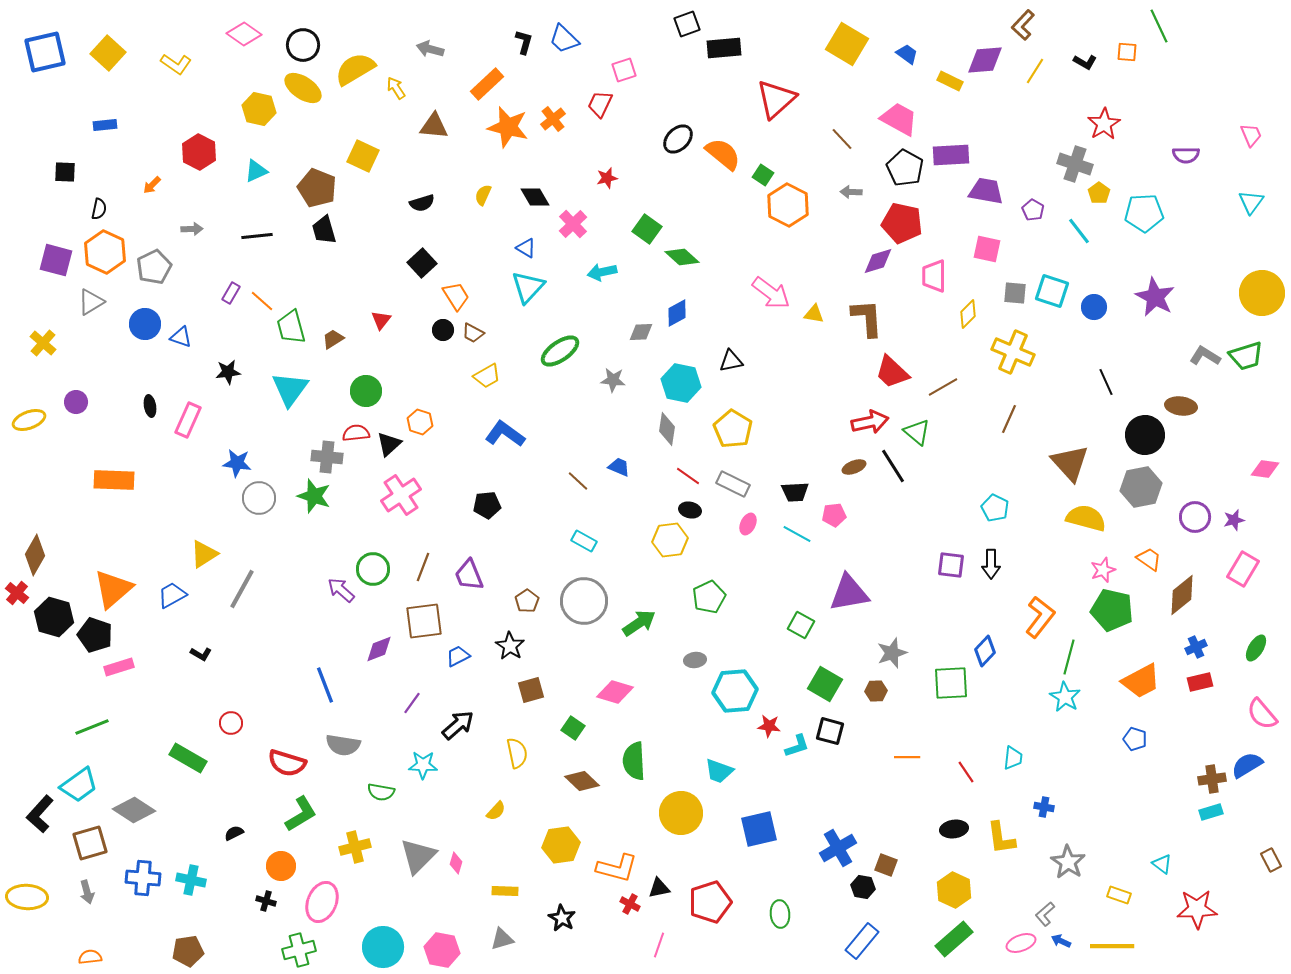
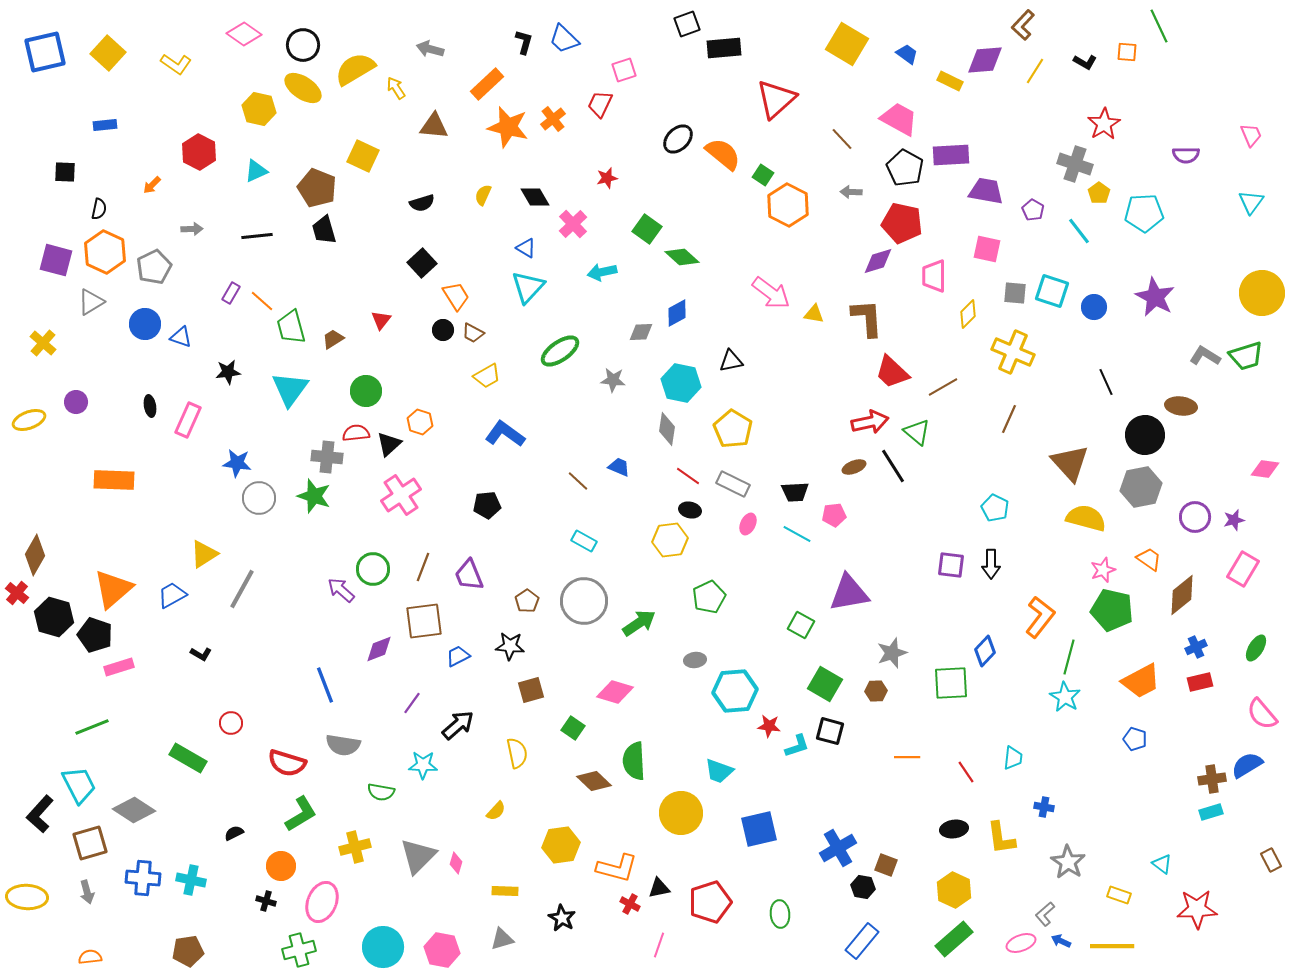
black star at (510, 646): rotated 28 degrees counterclockwise
brown diamond at (582, 781): moved 12 px right
cyan trapezoid at (79, 785): rotated 81 degrees counterclockwise
